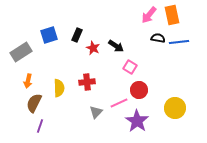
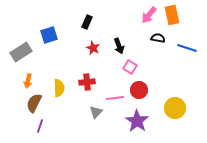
black rectangle: moved 10 px right, 13 px up
blue line: moved 8 px right, 6 px down; rotated 24 degrees clockwise
black arrow: moved 3 px right; rotated 35 degrees clockwise
pink line: moved 4 px left, 5 px up; rotated 18 degrees clockwise
